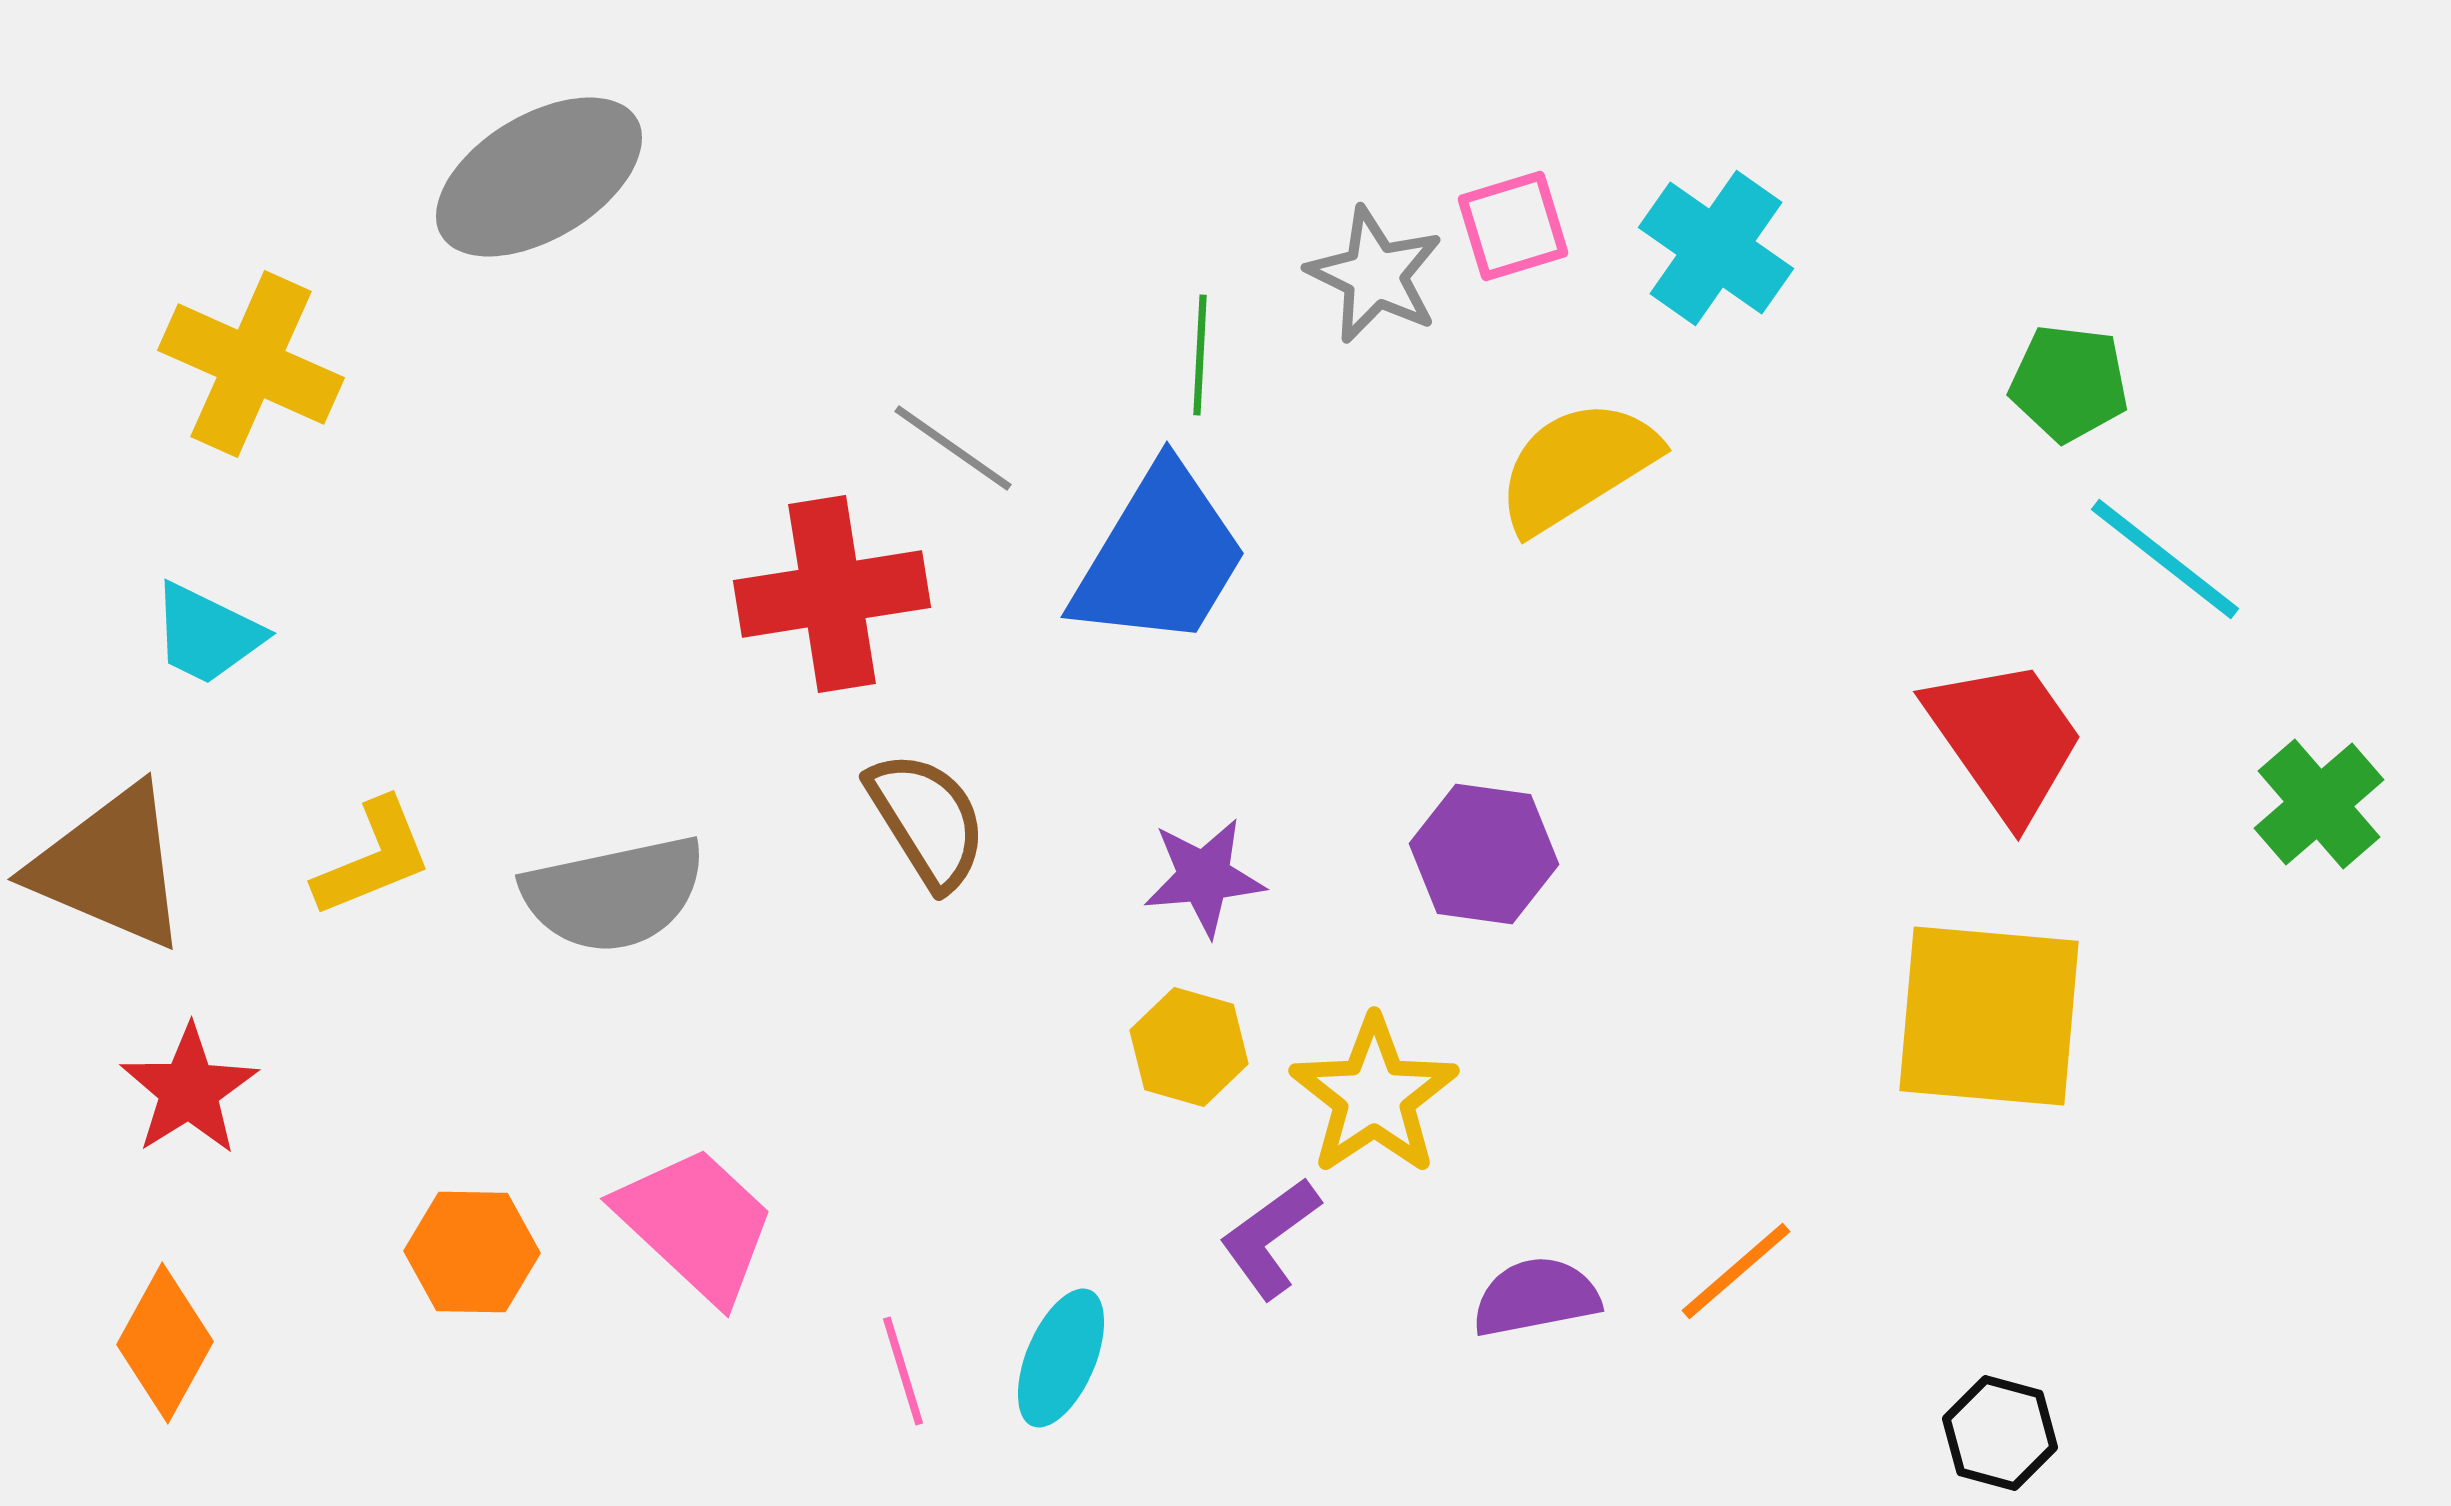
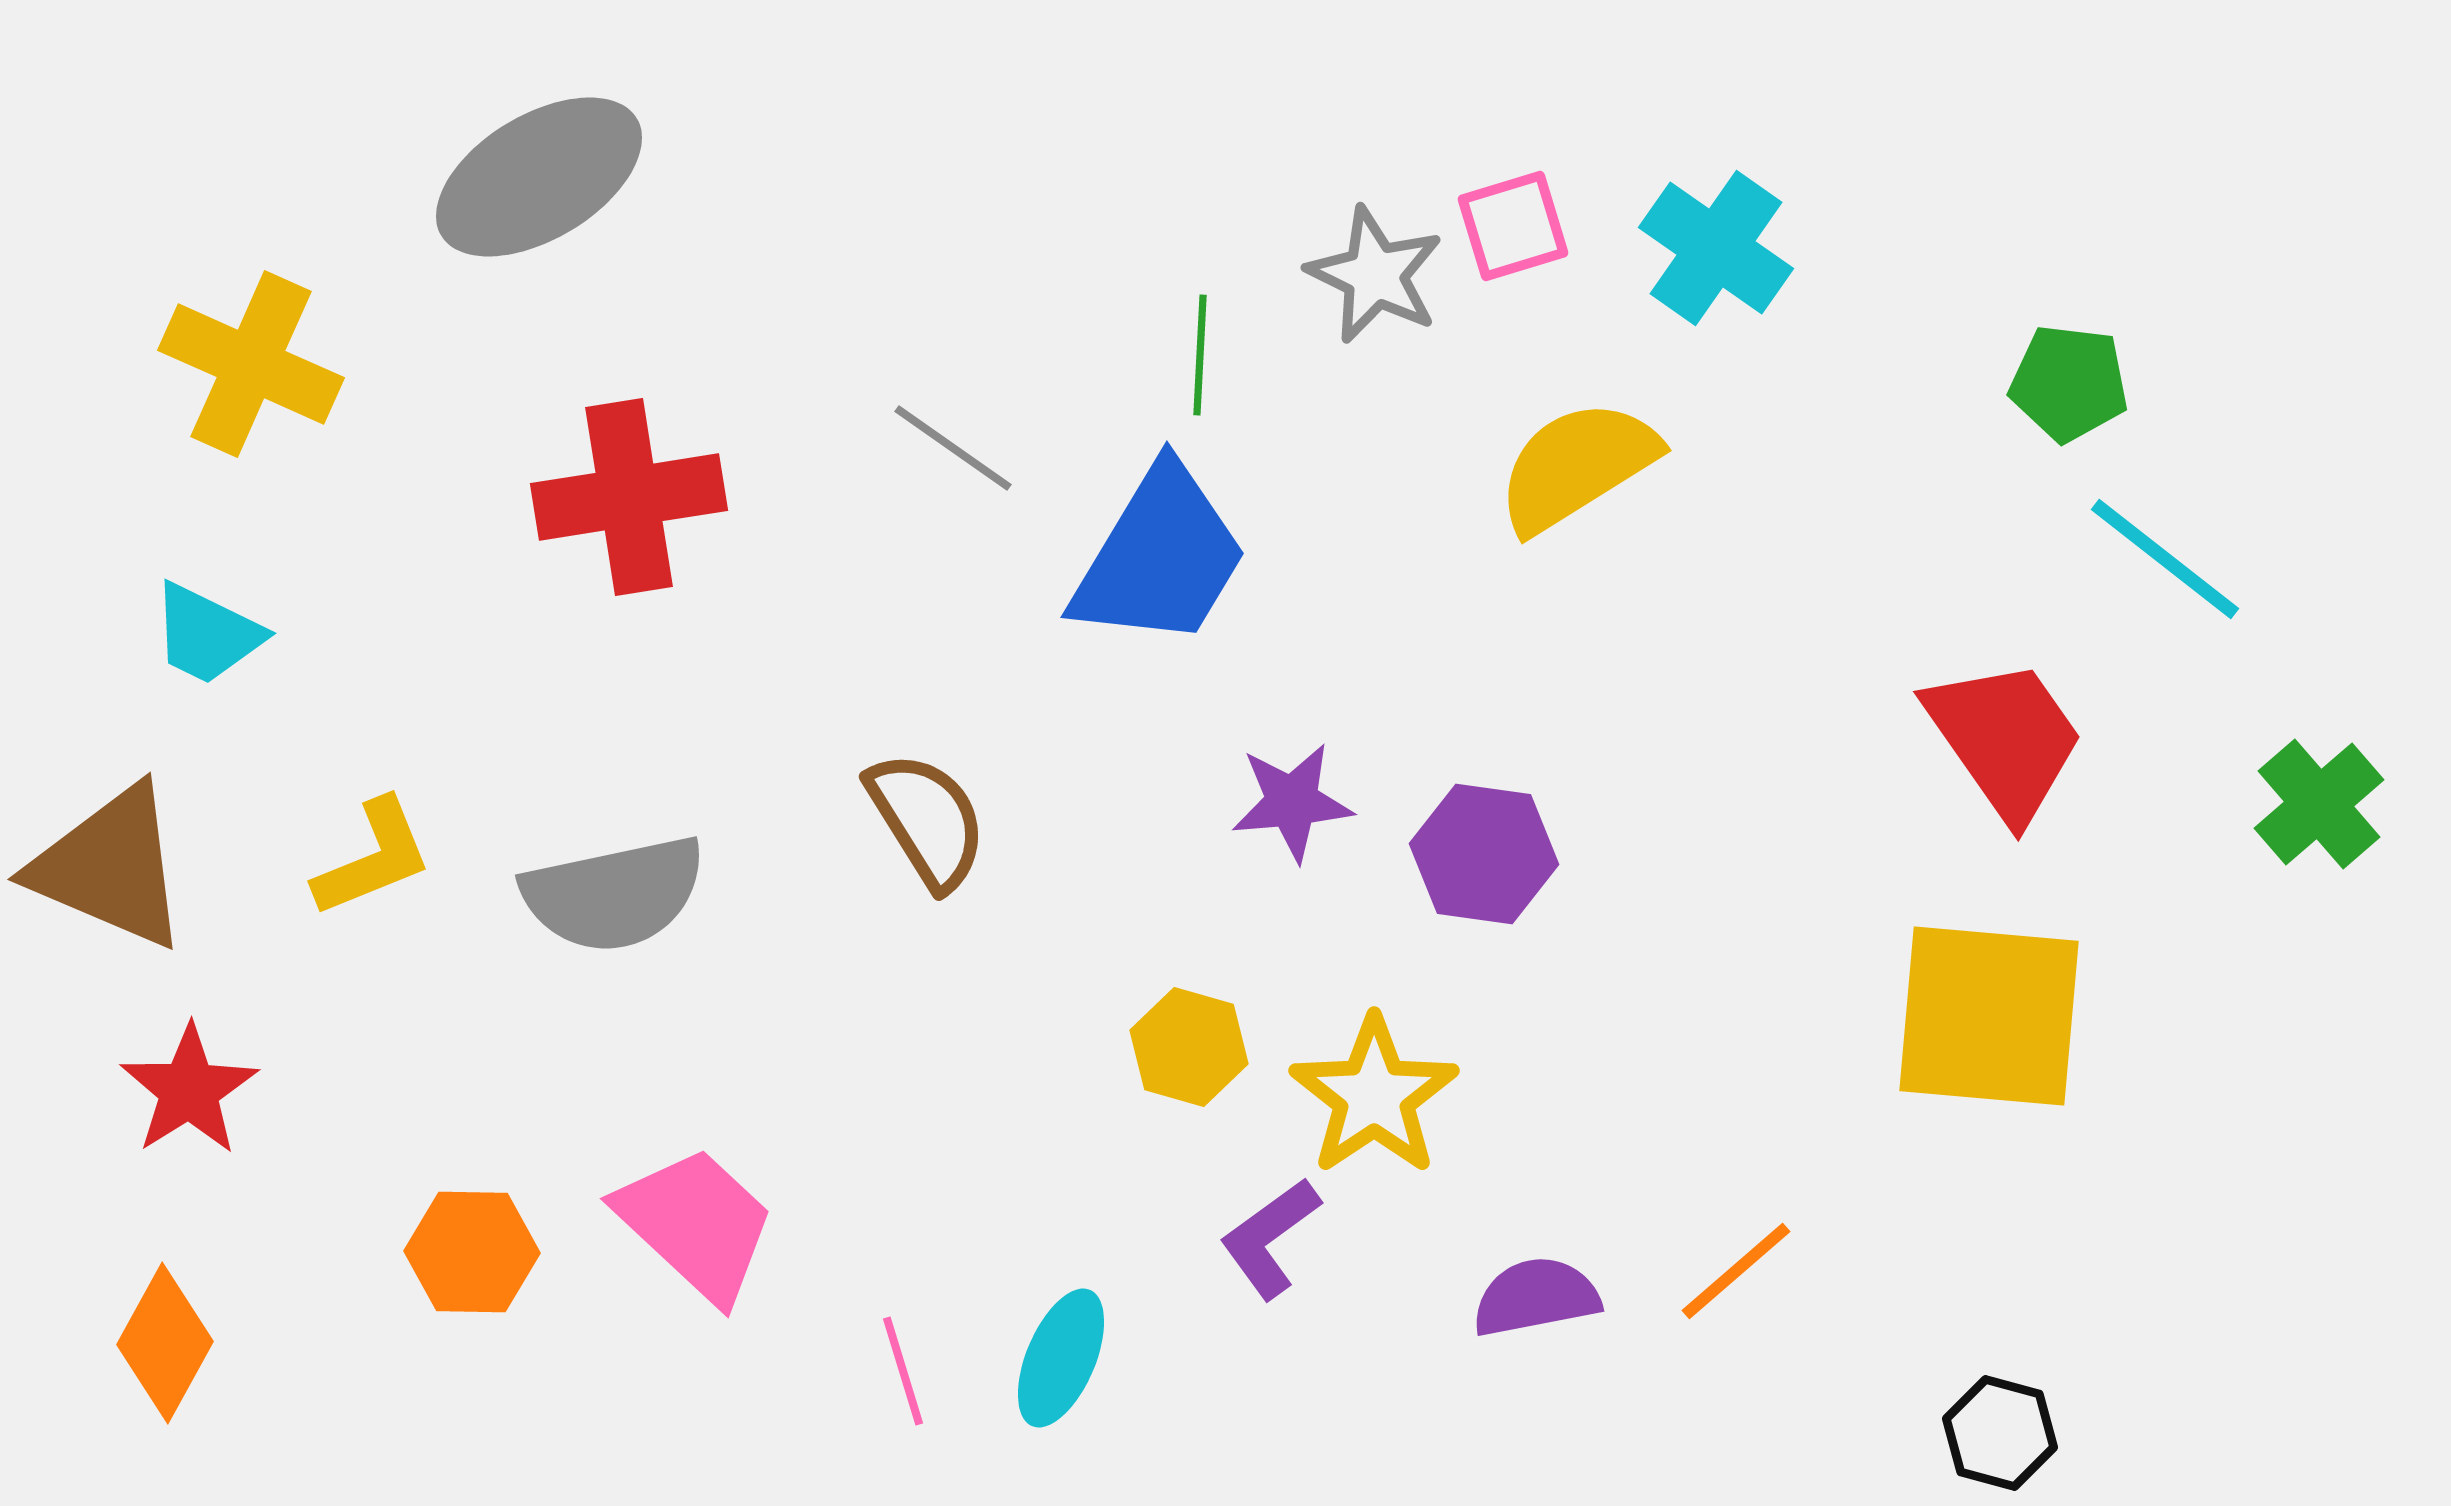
red cross: moved 203 px left, 97 px up
purple star: moved 88 px right, 75 px up
